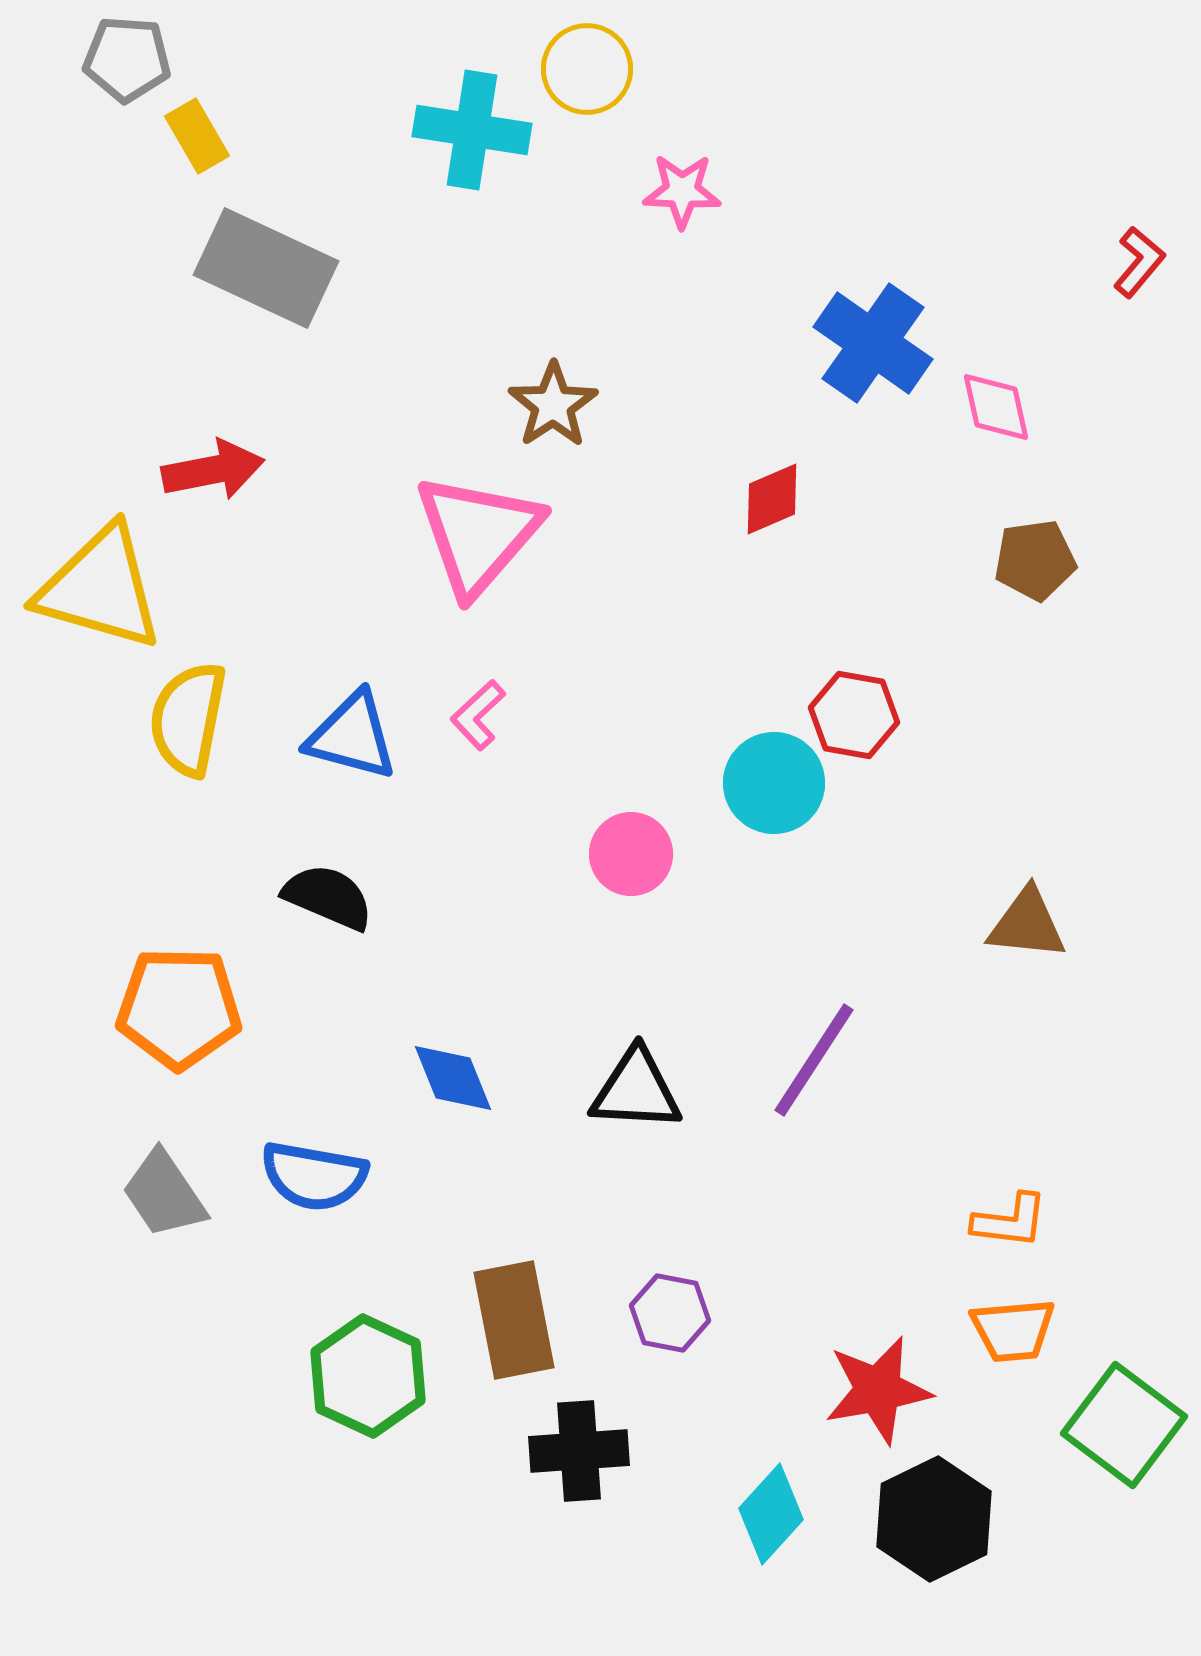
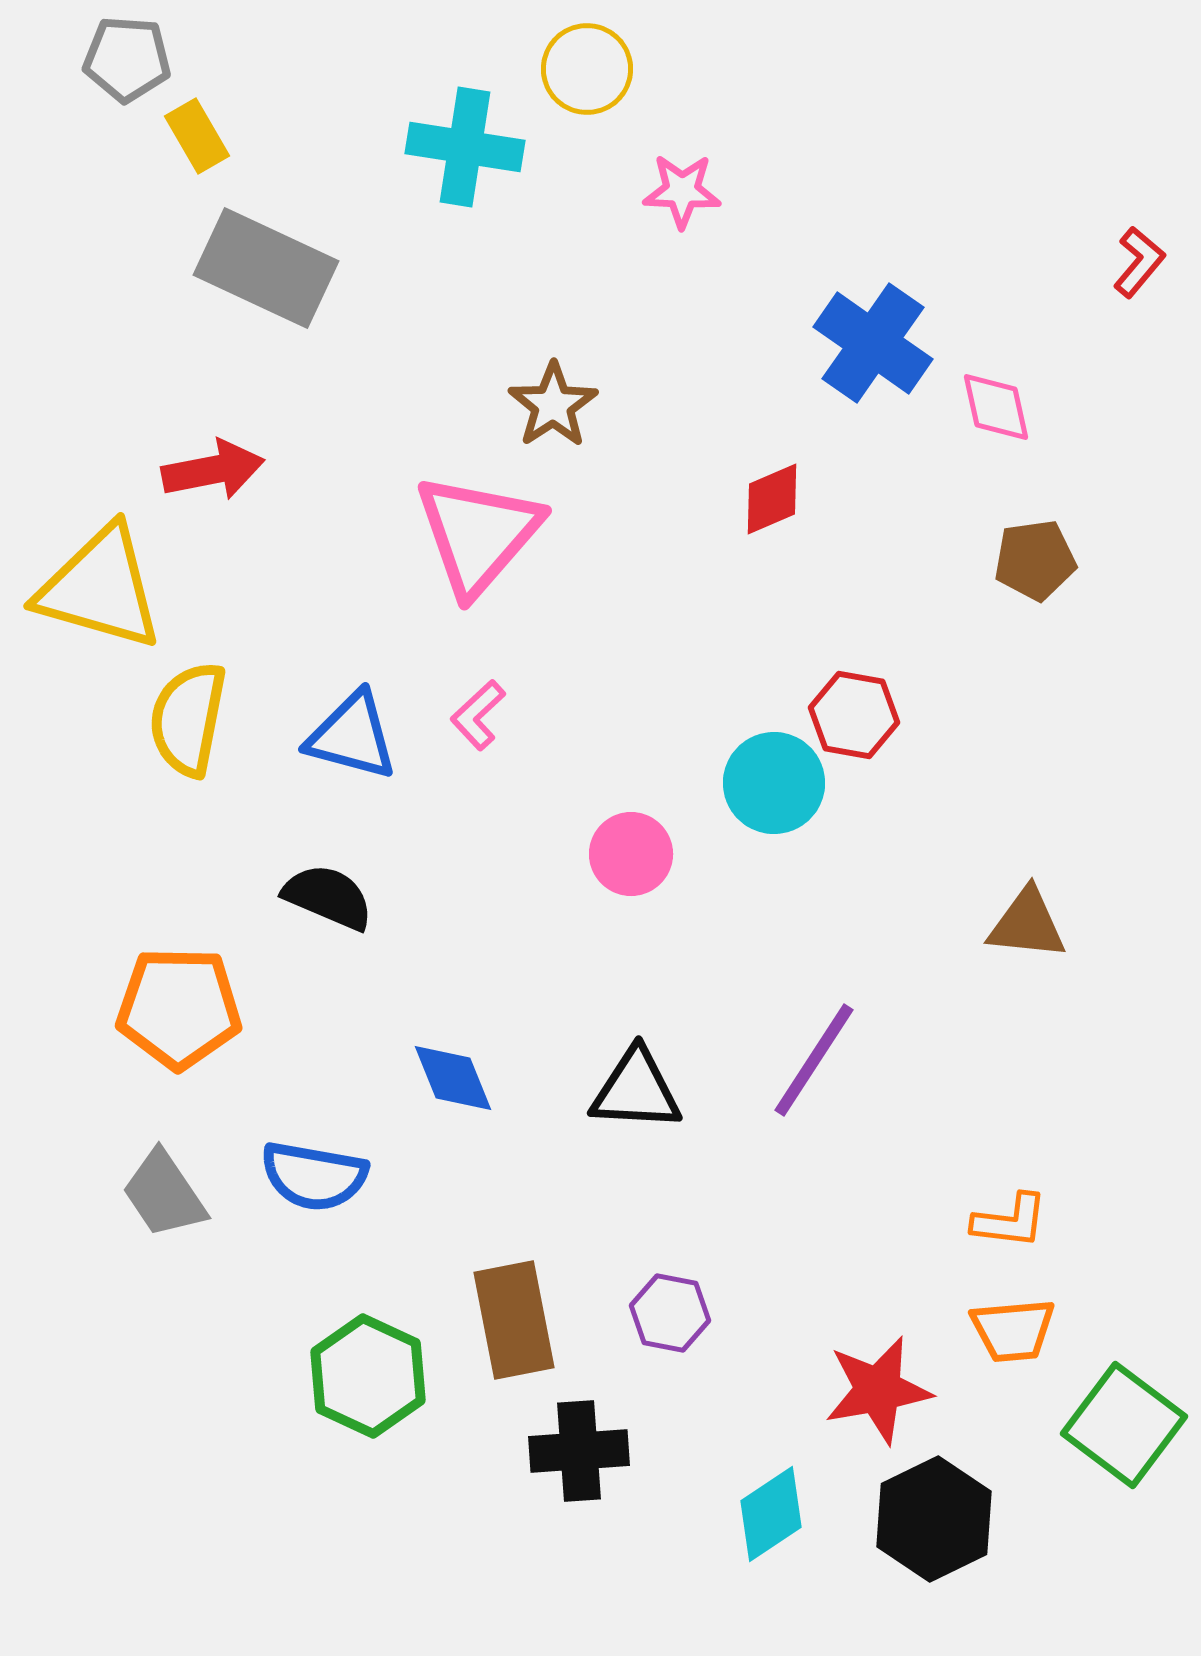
cyan cross: moved 7 px left, 17 px down
cyan diamond: rotated 14 degrees clockwise
